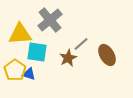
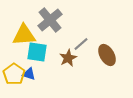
yellow triangle: moved 4 px right, 1 px down
yellow pentagon: moved 1 px left, 4 px down
